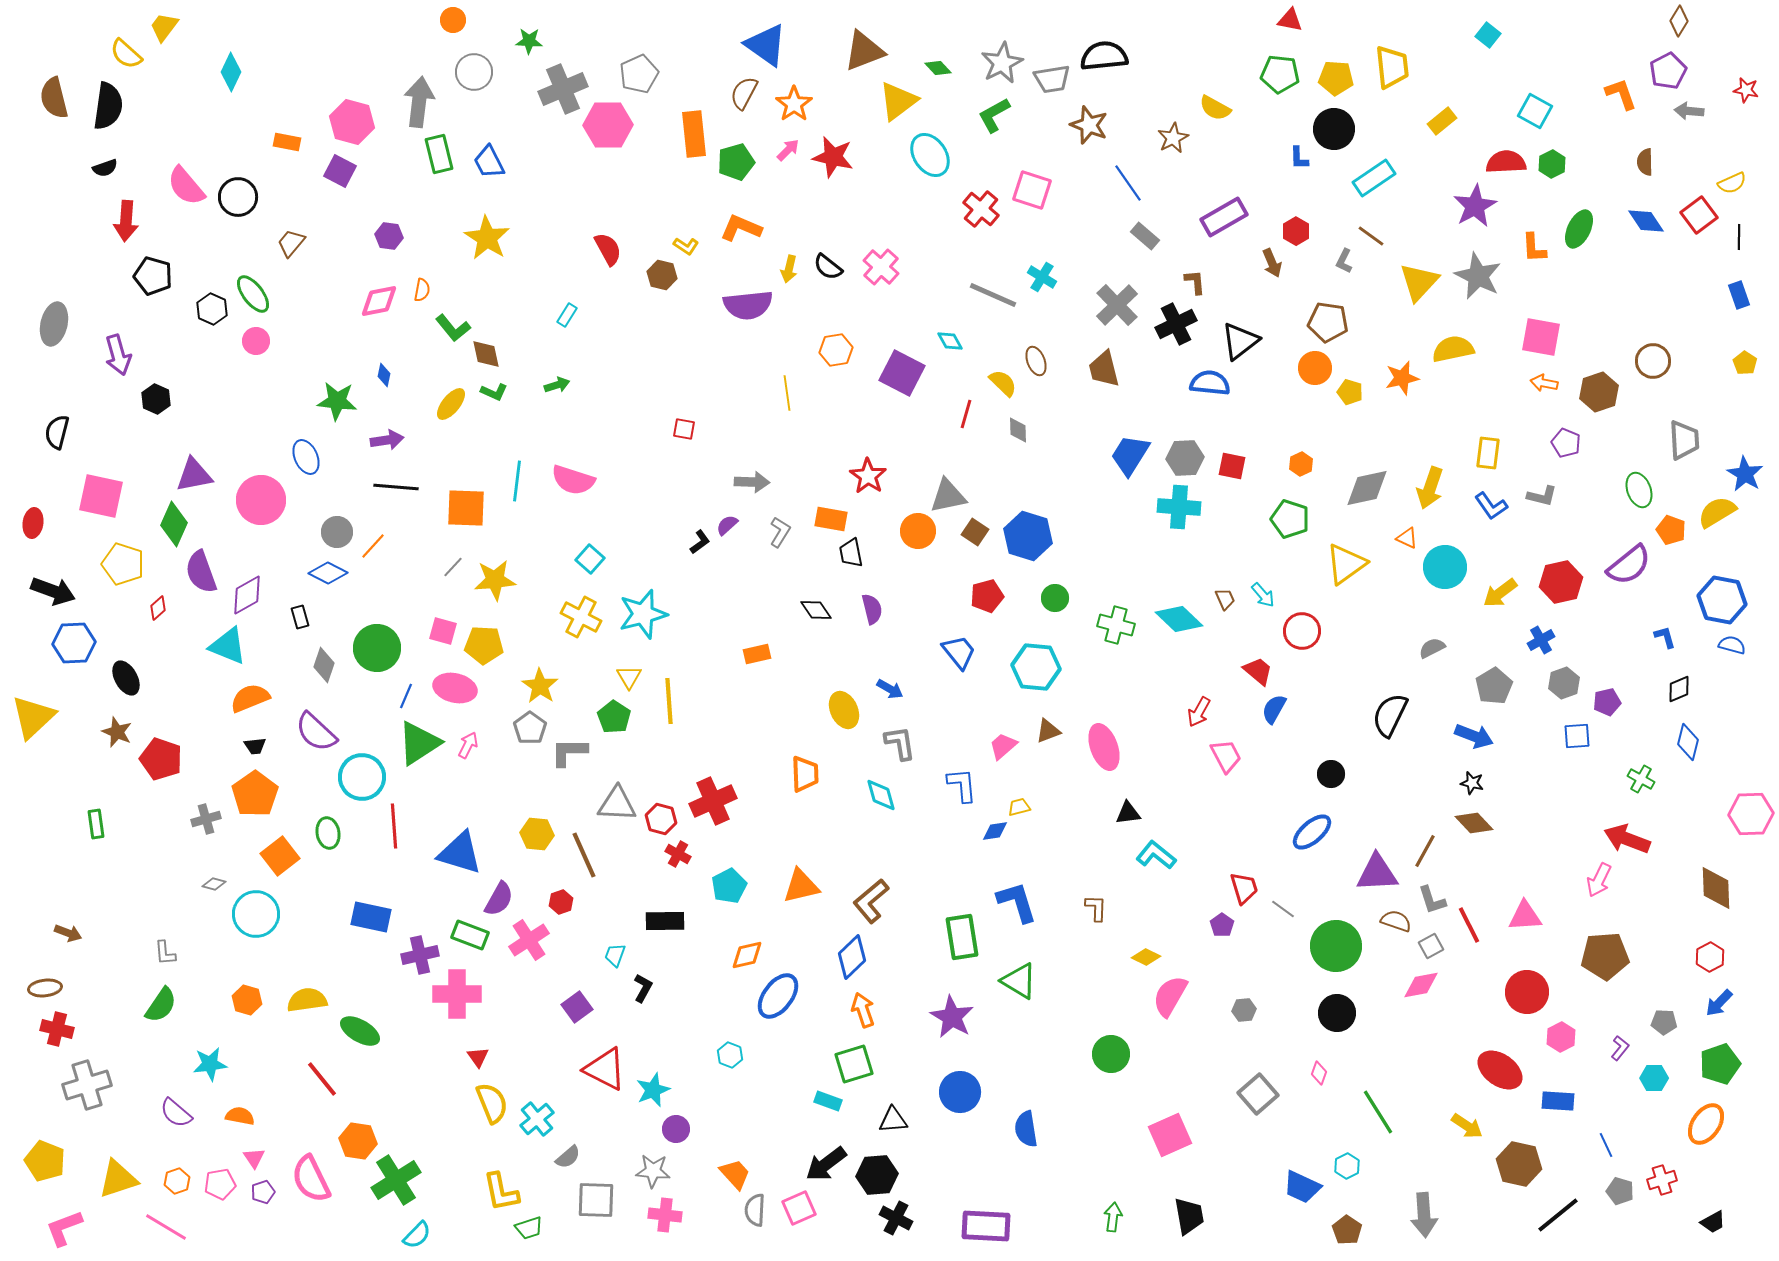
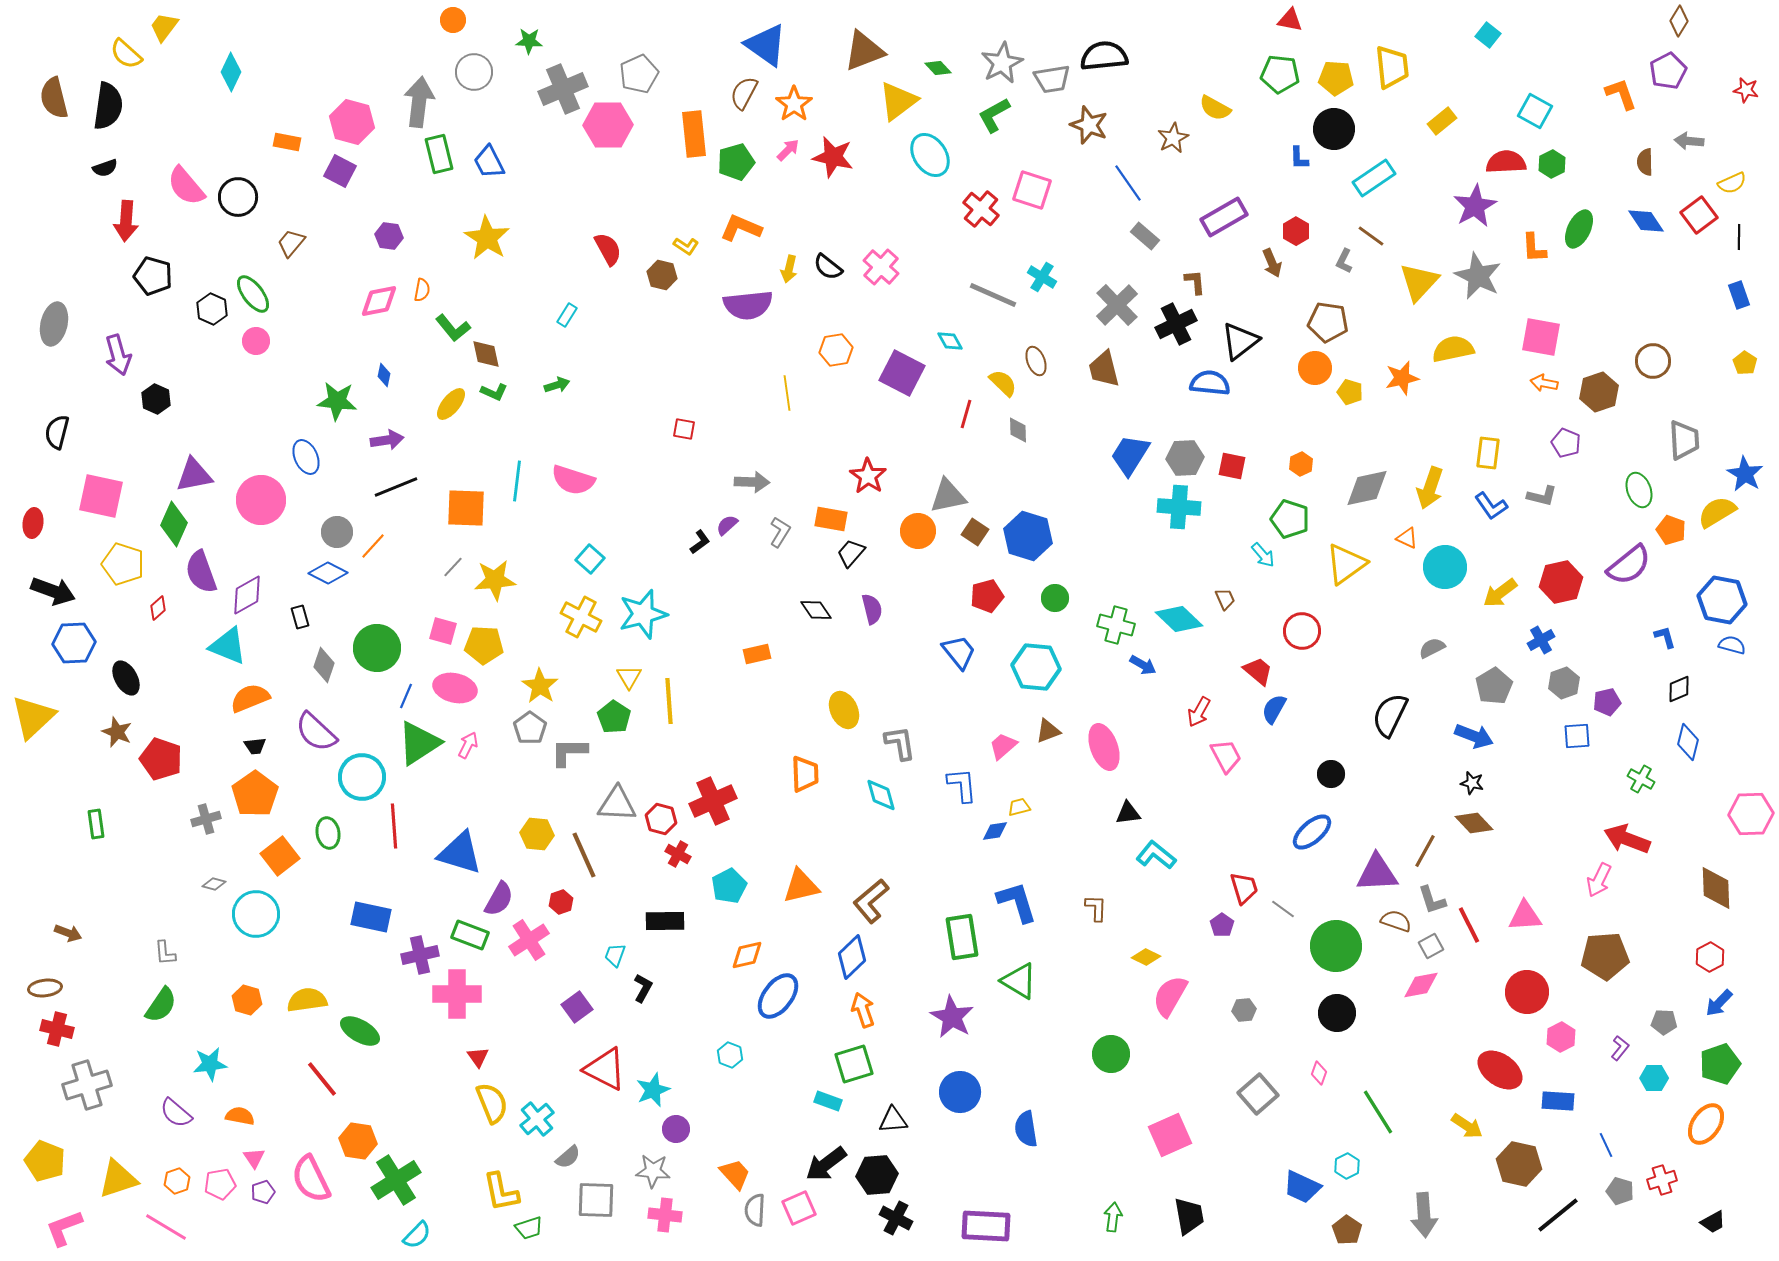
gray arrow at (1689, 111): moved 30 px down
black line at (396, 487): rotated 27 degrees counterclockwise
black trapezoid at (851, 553): rotated 52 degrees clockwise
cyan arrow at (1263, 595): moved 40 px up
blue arrow at (890, 689): moved 253 px right, 24 px up
